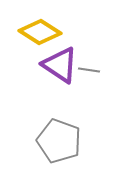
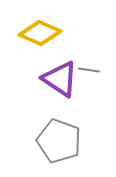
yellow diamond: moved 1 px down; rotated 9 degrees counterclockwise
purple triangle: moved 14 px down
